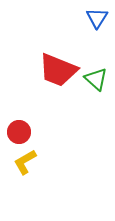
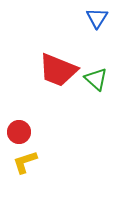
yellow L-shape: rotated 12 degrees clockwise
